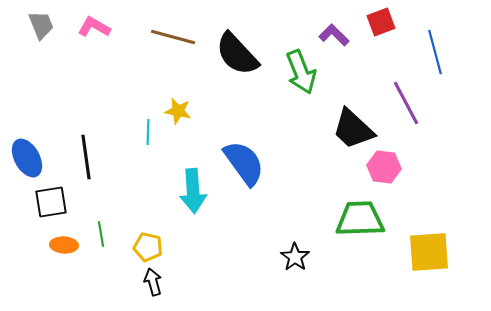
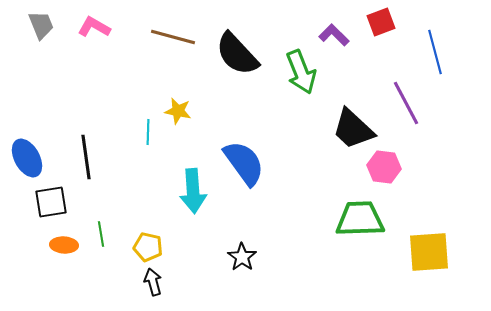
black star: moved 53 px left
